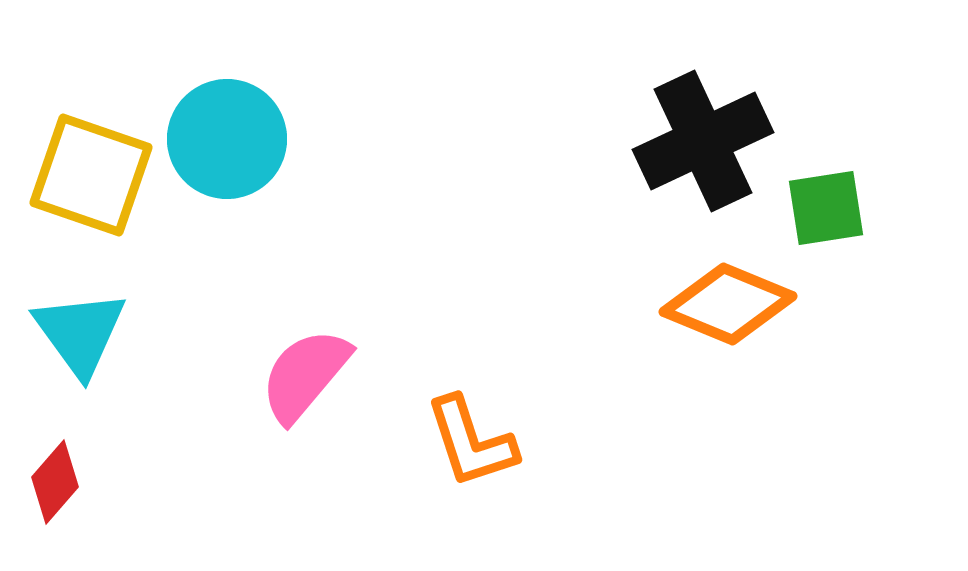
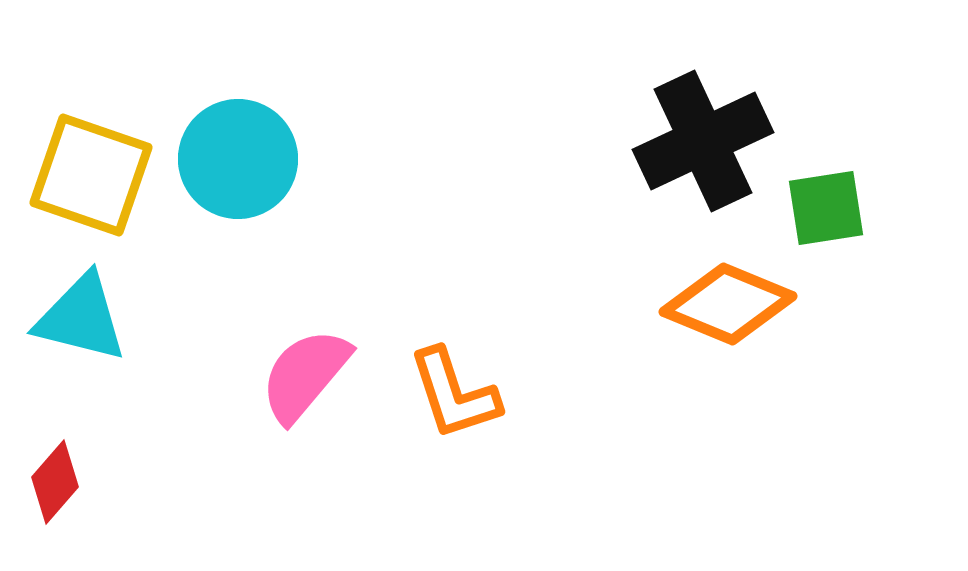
cyan circle: moved 11 px right, 20 px down
cyan triangle: moved 1 px right, 15 px up; rotated 40 degrees counterclockwise
orange L-shape: moved 17 px left, 48 px up
